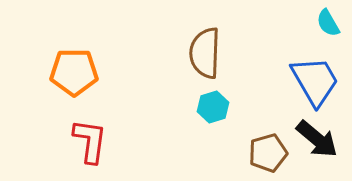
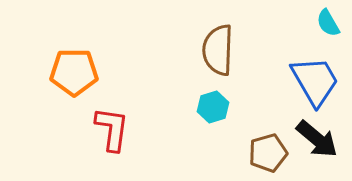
brown semicircle: moved 13 px right, 3 px up
red L-shape: moved 22 px right, 12 px up
